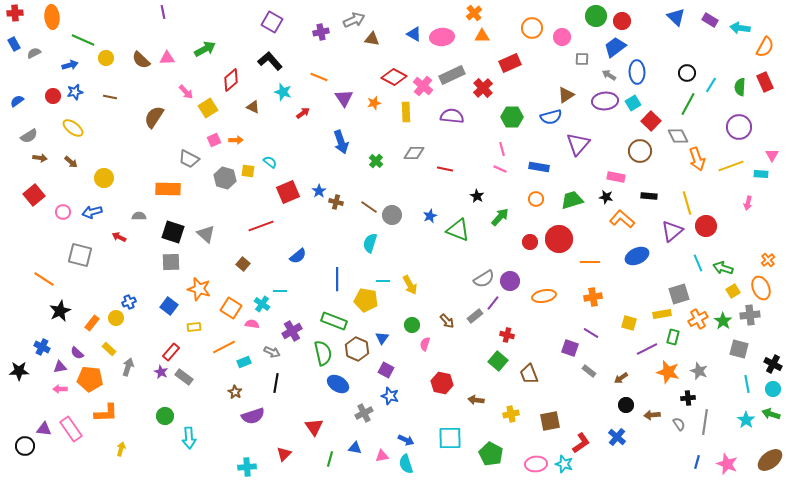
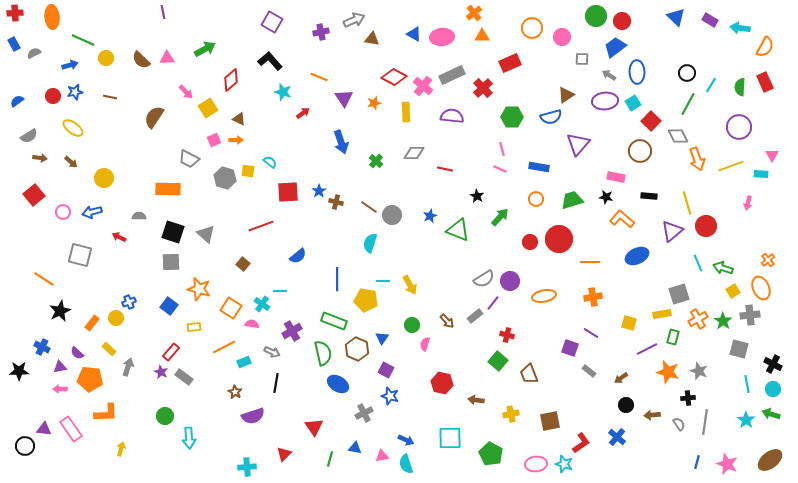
brown triangle at (253, 107): moved 14 px left, 12 px down
red square at (288, 192): rotated 20 degrees clockwise
